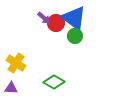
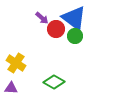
purple arrow: moved 2 px left
red circle: moved 6 px down
